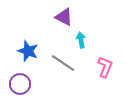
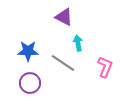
cyan arrow: moved 3 px left, 3 px down
blue star: rotated 20 degrees counterclockwise
purple circle: moved 10 px right, 1 px up
